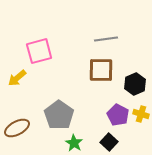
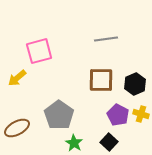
brown square: moved 10 px down
